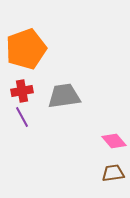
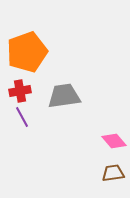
orange pentagon: moved 1 px right, 3 px down
red cross: moved 2 px left
